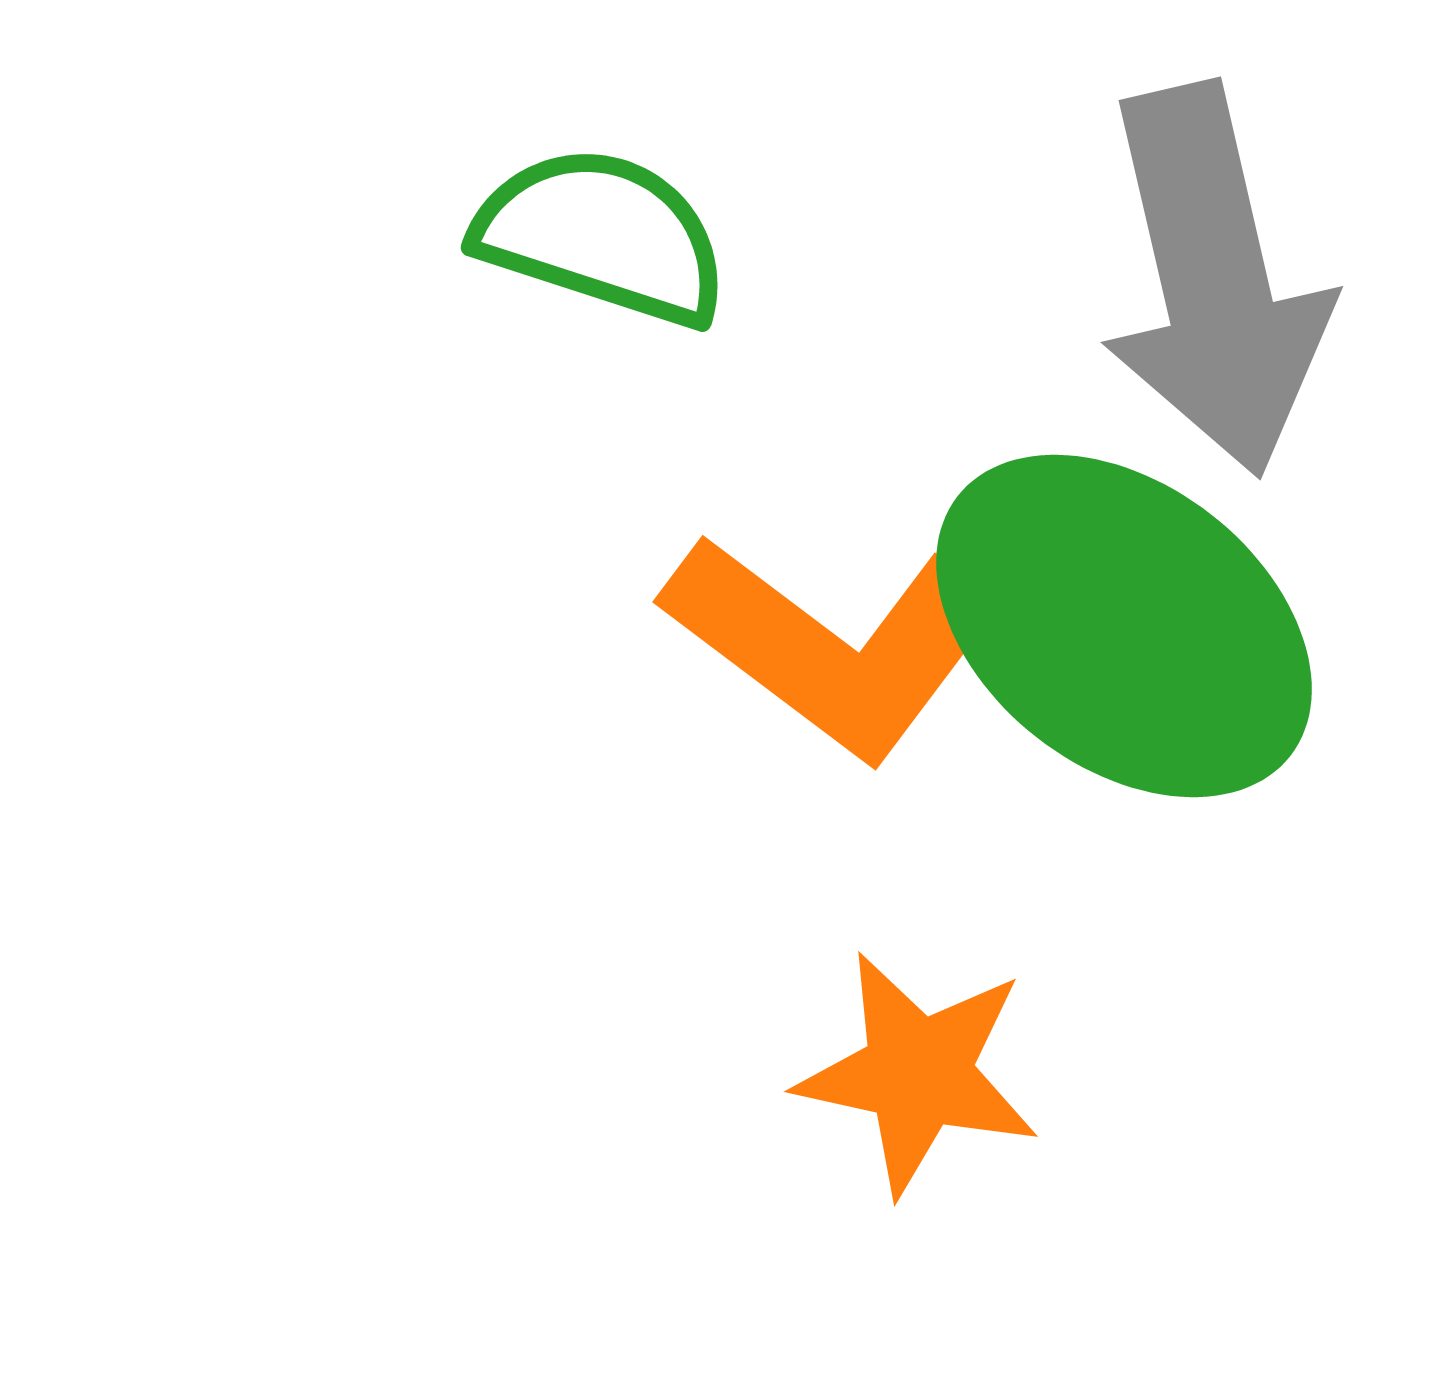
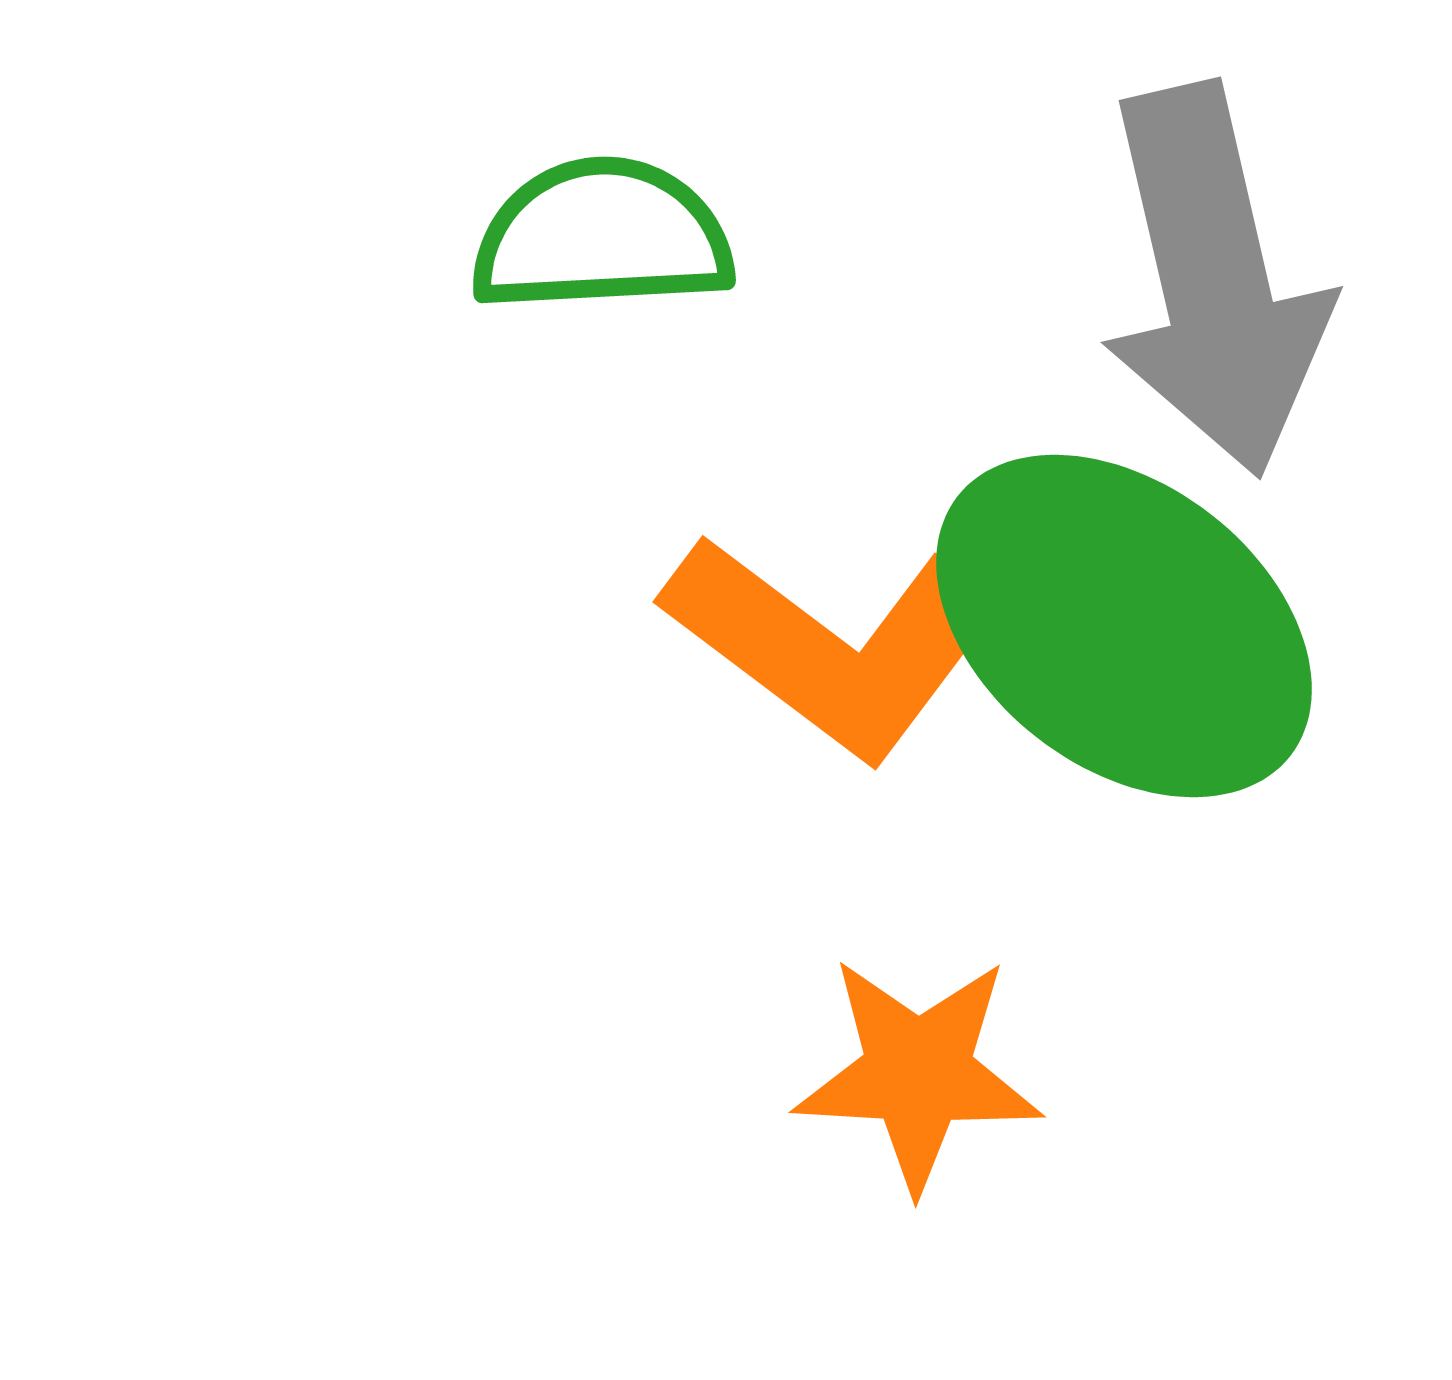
green semicircle: rotated 21 degrees counterclockwise
orange star: rotated 9 degrees counterclockwise
